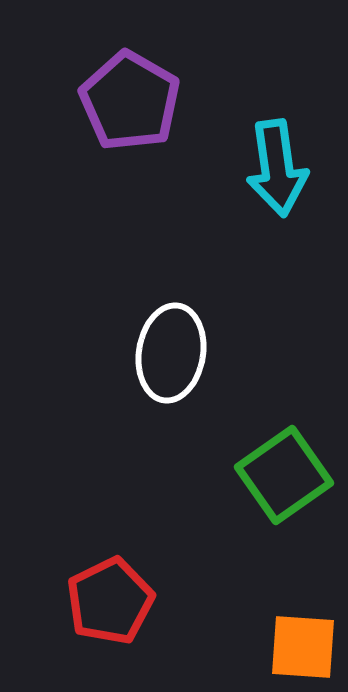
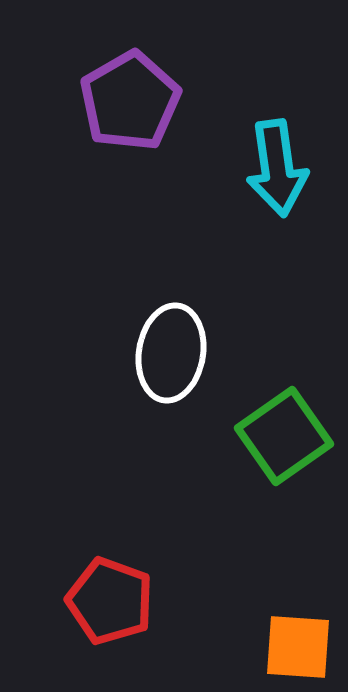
purple pentagon: rotated 12 degrees clockwise
green square: moved 39 px up
red pentagon: rotated 26 degrees counterclockwise
orange square: moved 5 px left
